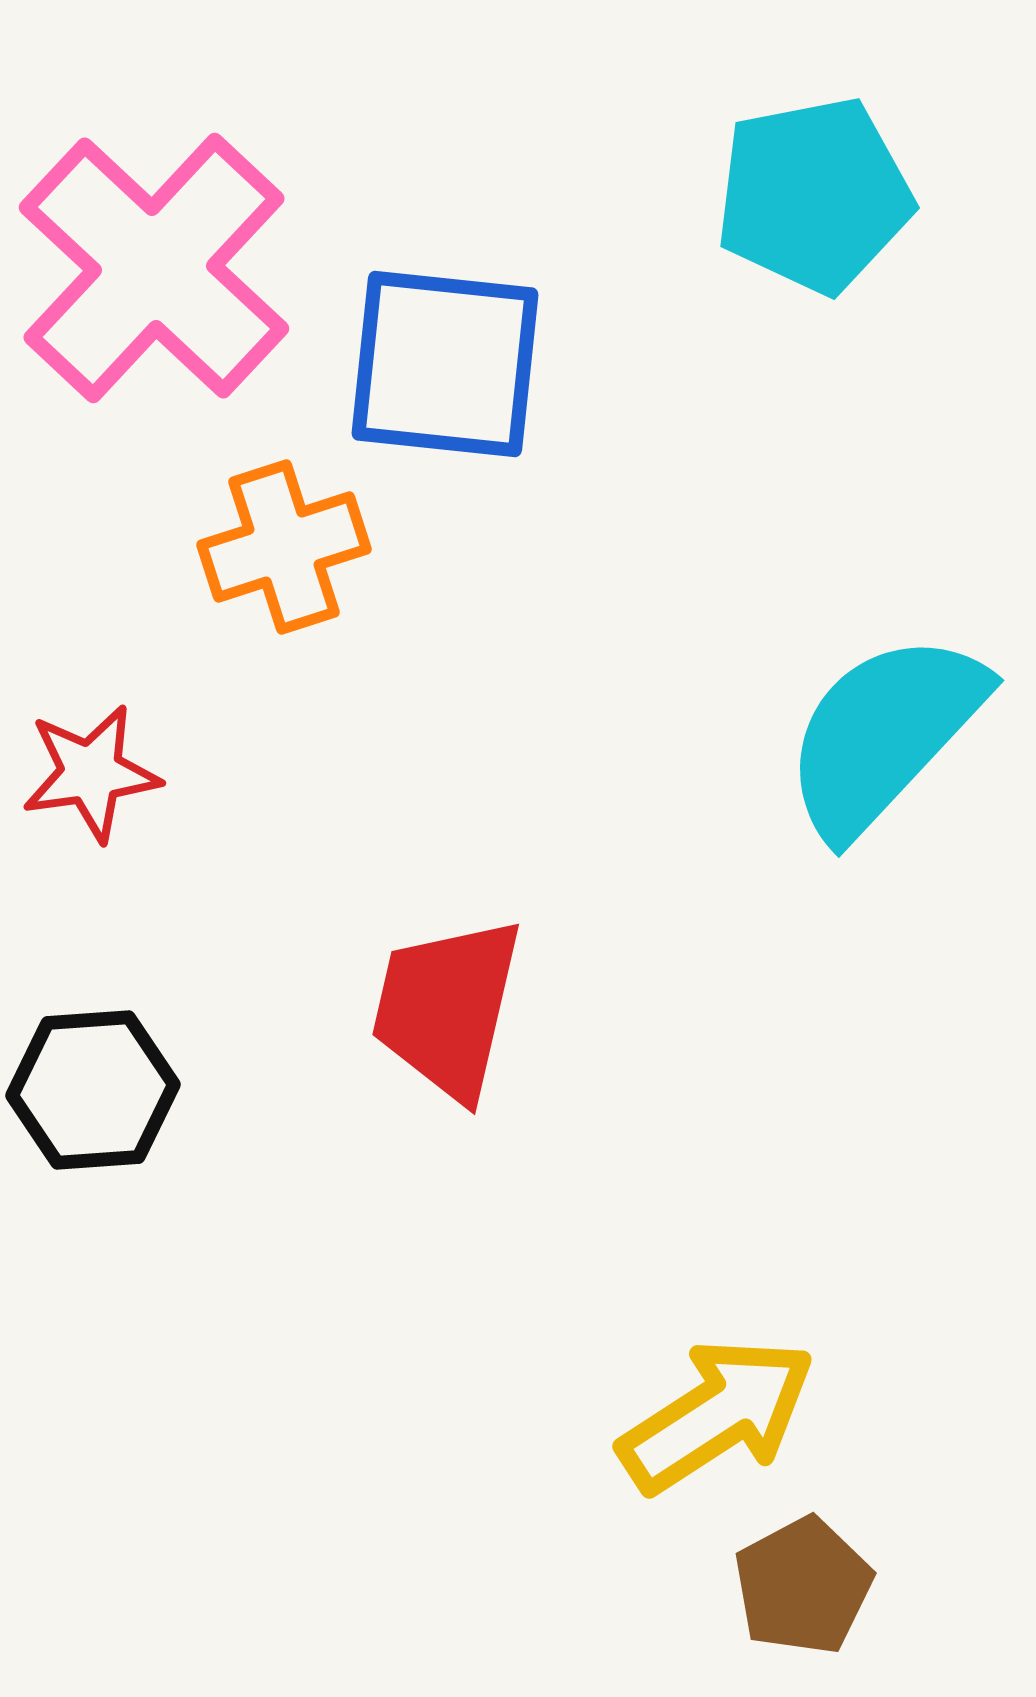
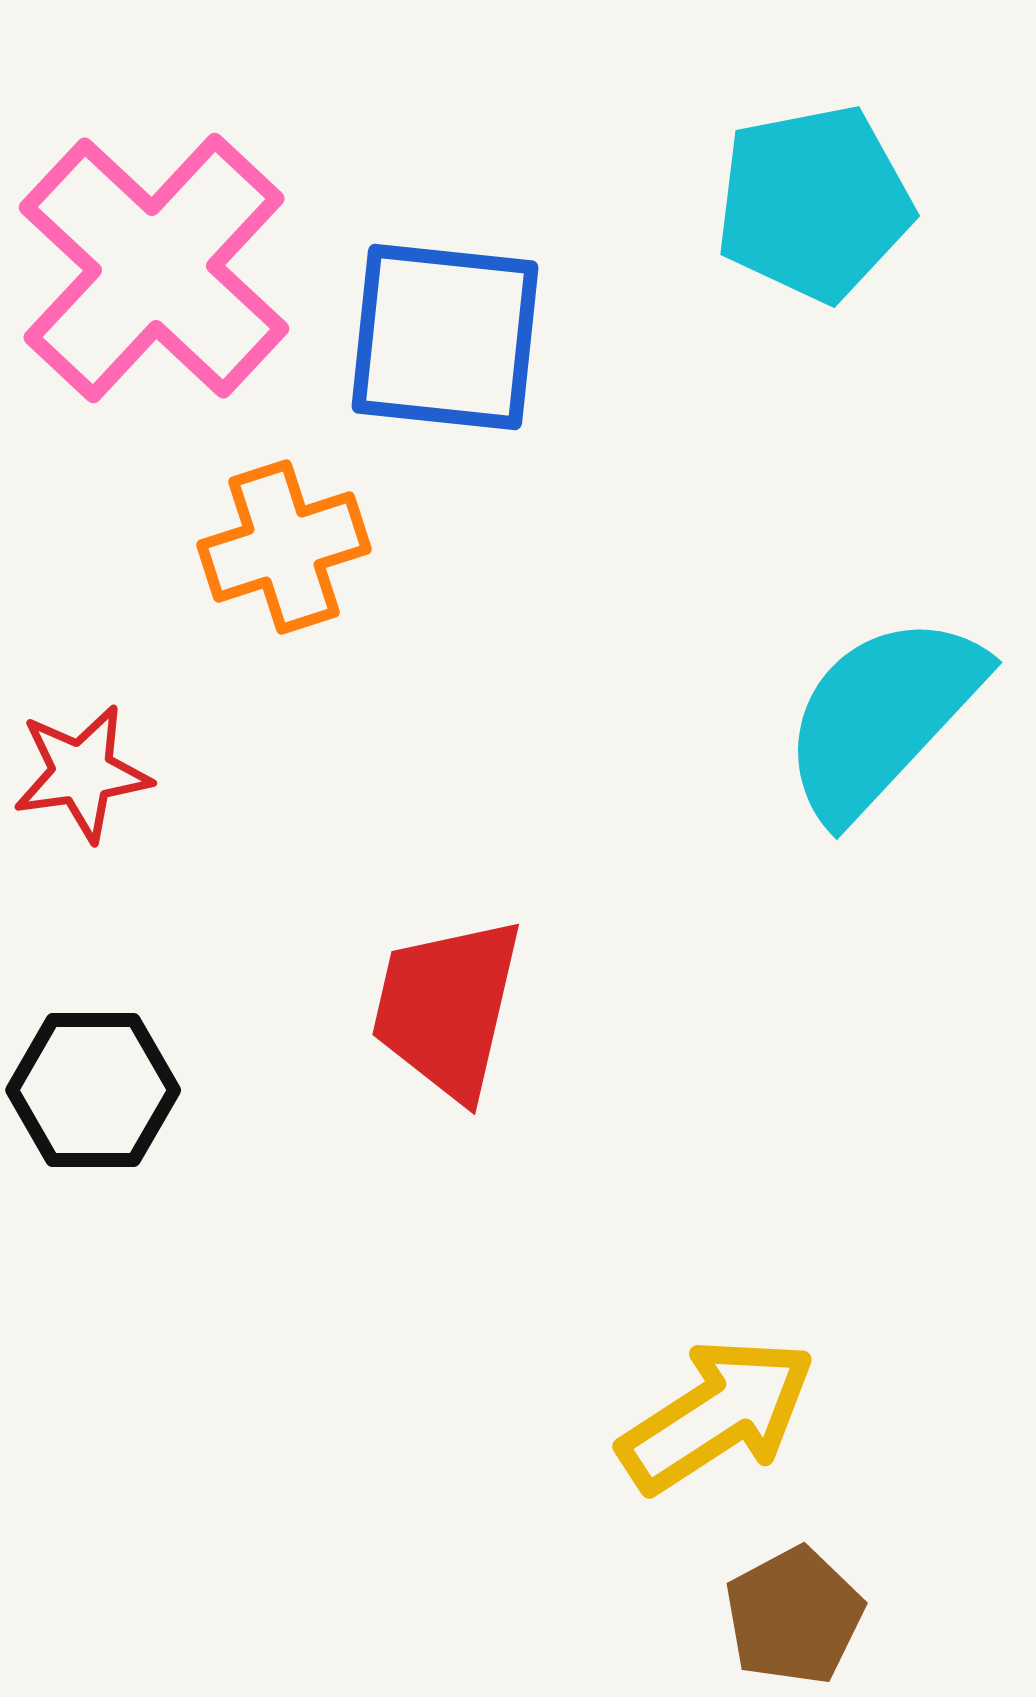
cyan pentagon: moved 8 px down
blue square: moved 27 px up
cyan semicircle: moved 2 px left, 18 px up
red star: moved 9 px left
black hexagon: rotated 4 degrees clockwise
brown pentagon: moved 9 px left, 30 px down
